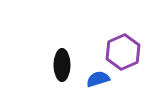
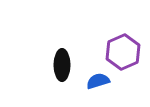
blue semicircle: moved 2 px down
